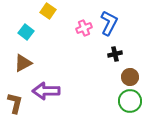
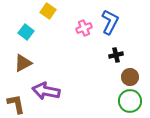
blue L-shape: moved 1 px right, 1 px up
black cross: moved 1 px right, 1 px down
purple arrow: rotated 12 degrees clockwise
brown L-shape: moved 1 px right, 1 px down; rotated 25 degrees counterclockwise
